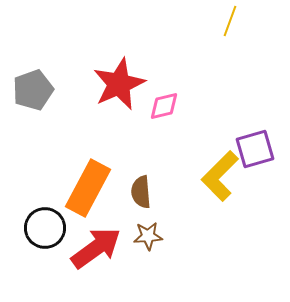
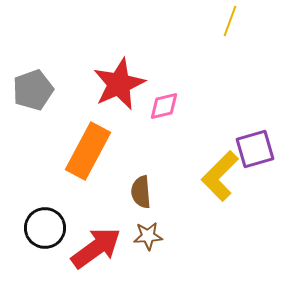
orange rectangle: moved 37 px up
